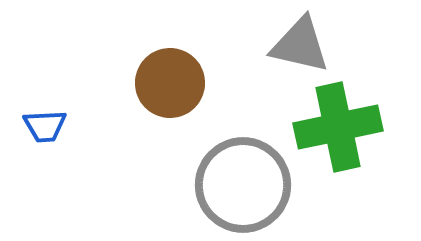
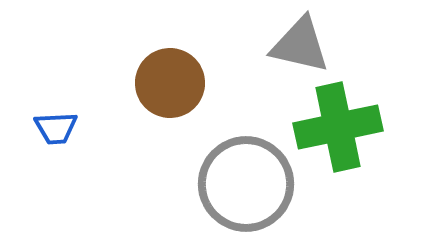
blue trapezoid: moved 11 px right, 2 px down
gray circle: moved 3 px right, 1 px up
